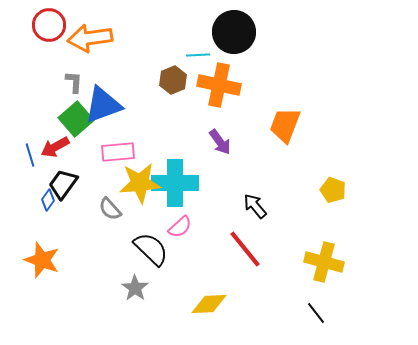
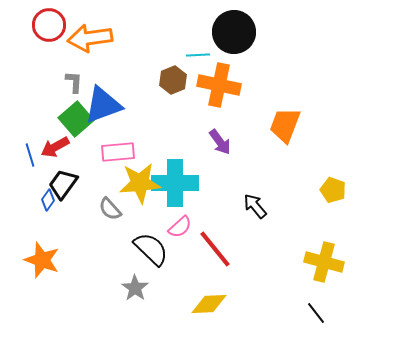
red line: moved 30 px left
